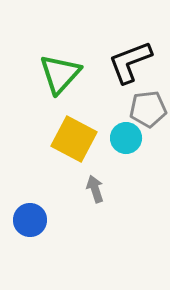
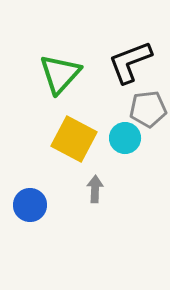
cyan circle: moved 1 px left
gray arrow: rotated 20 degrees clockwise
blue circle: moved 15 px up
